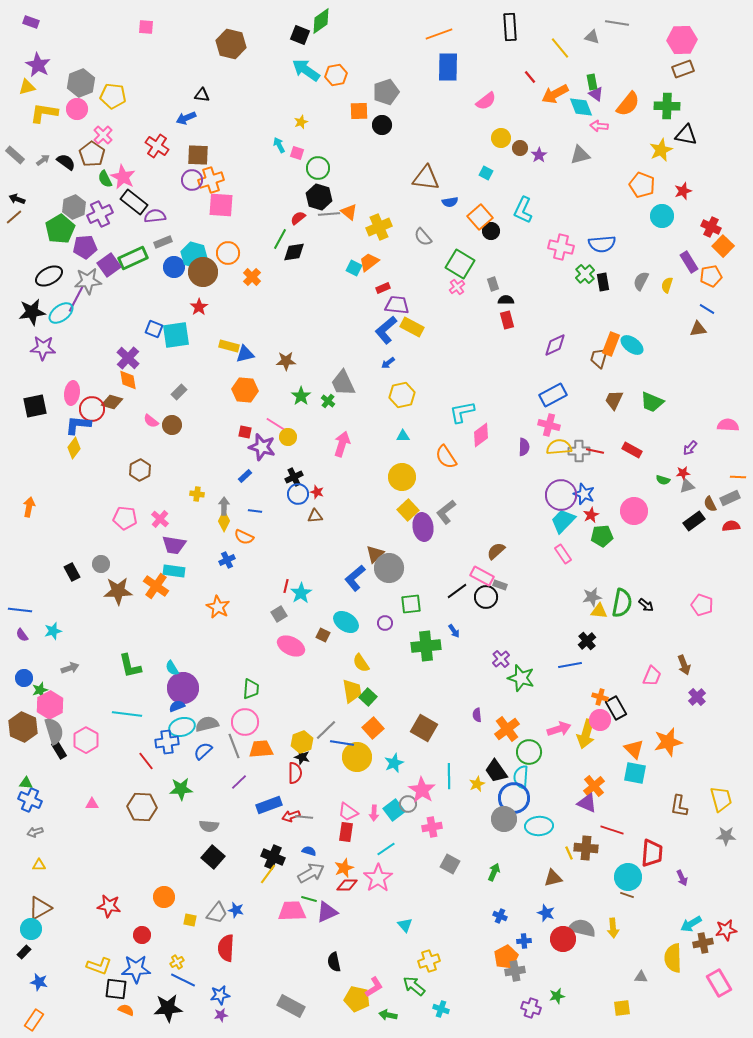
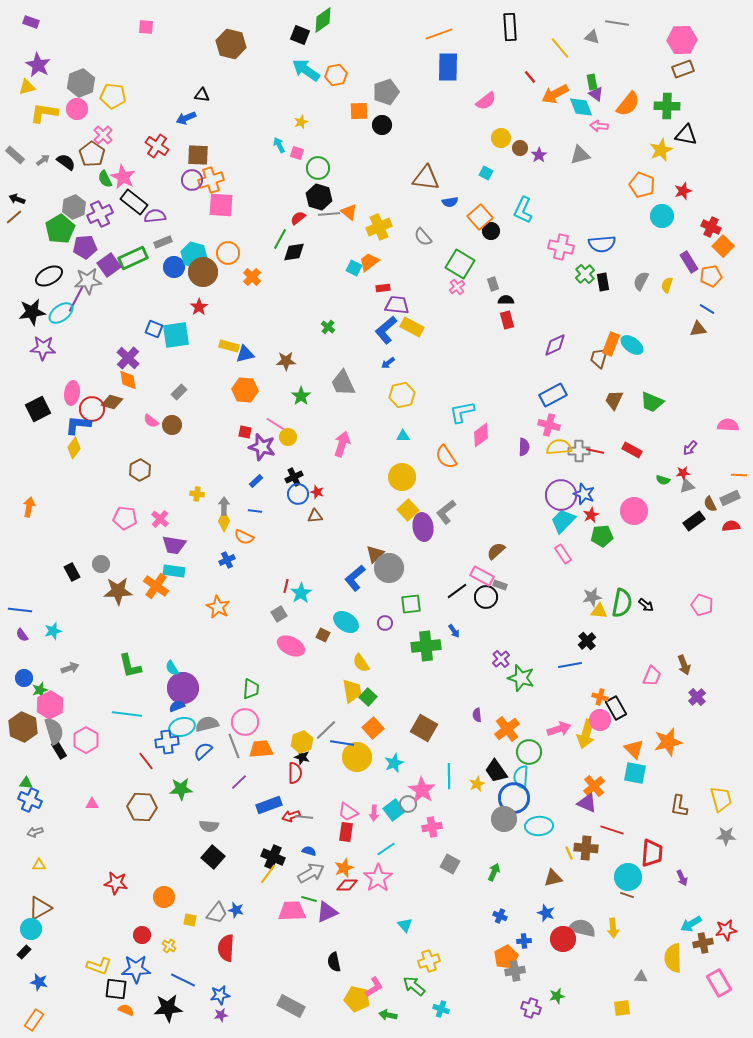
green diamond at (321, 21): moved 2 px right, 1 px up
red rectangle at (383, 288): rotated 16 degrees clockwise
green cross at (328, 401): moved 74 px up
black square at (35, 406): moved 3 px right, 3 px down; rotated 15 degrees counterclockwise
blue rectangle at (245, 476): moved 11 px right, 5 px down
orange line at (738, 477): moved 1 px right, 2 px up
red star at (109, 906): moved 7 px right, 23 px up
yellow cross at (177, 962): moved 8 px left, 16 px up; rotated 24 degrees counterclockwise
